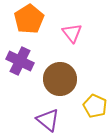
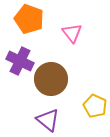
orange pentagon: rotated 20 degrees counterclockwise
brown circle: moved 9 px left
